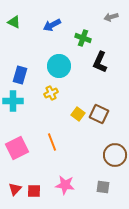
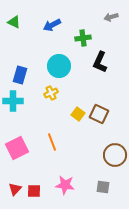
green cross: rotated 28 degrees counterclockwise
